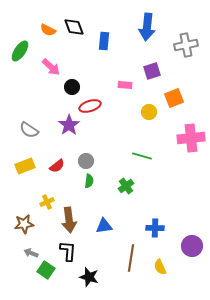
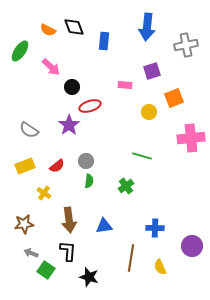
yellow cross: moved 3 px left, 9 px up; rotated 32 degrees counterclockwise
